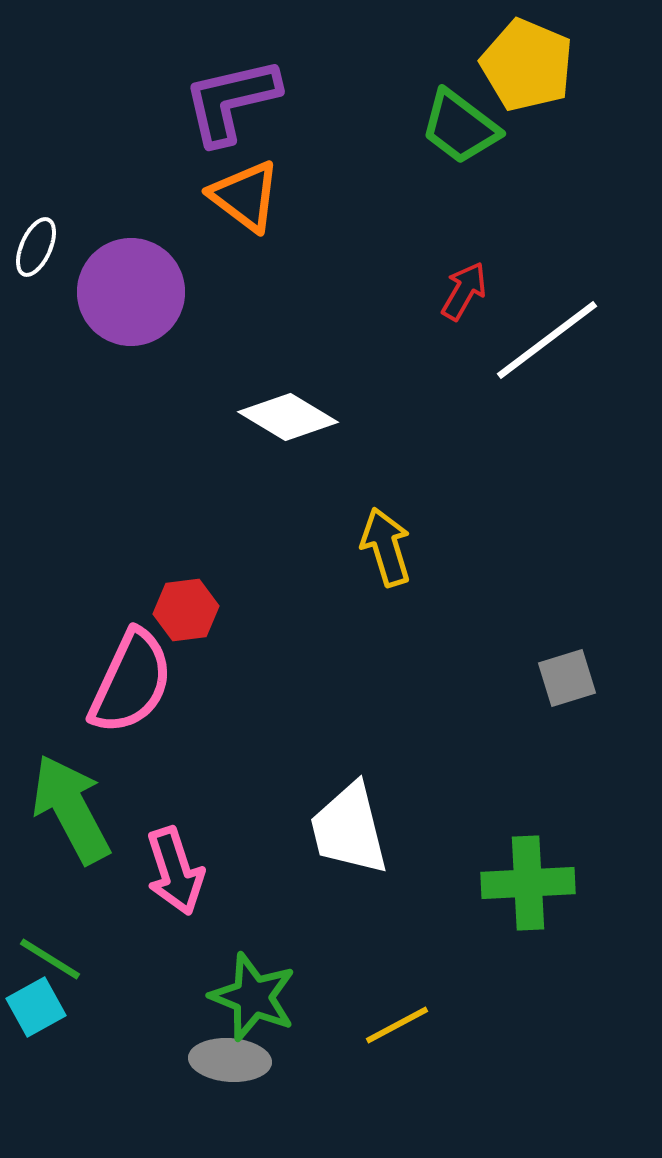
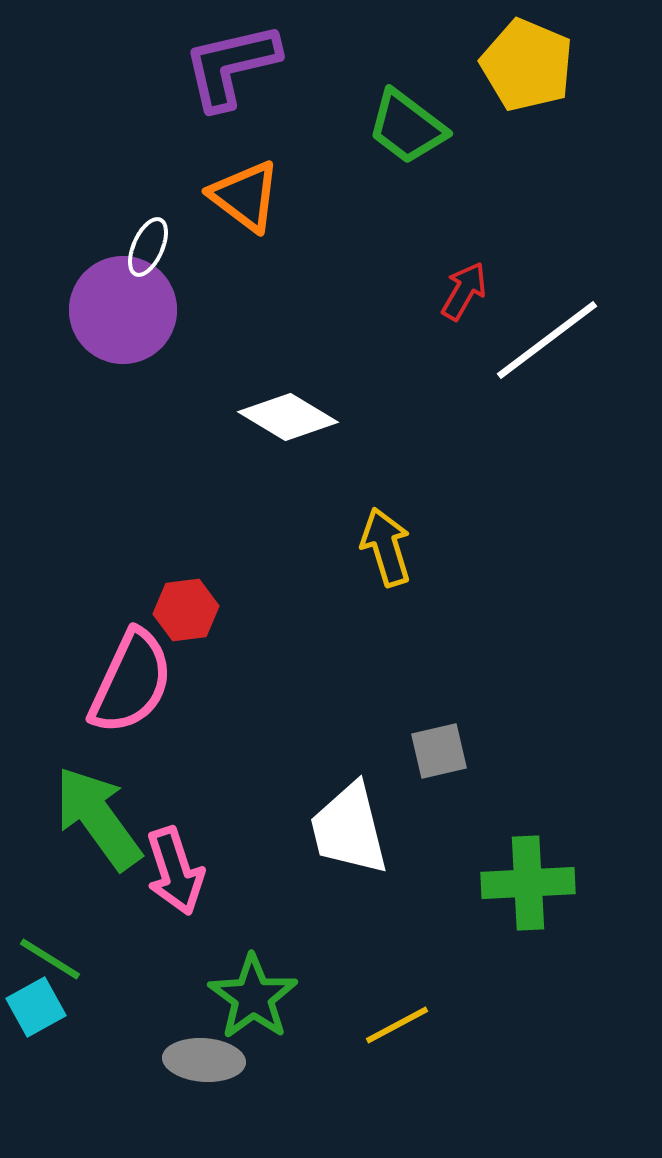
purple L-shape: moved 35 px up
green trapezoid: moved 53 px left
white ellipse: moved 112 px right
purple circle: moved 8 px left, 18 px down
gray square: moved 128 px left, 73 px down; rotated 4 degrees clockwise
green arrow: moved 27 px right, 9 px down; rotated 8 degrees counterclockwise
green star: rotated 14 degrees clockwise
gray ellipse: moved 26 px left
